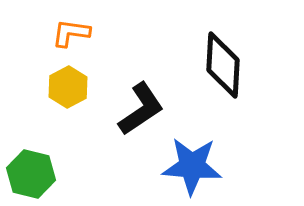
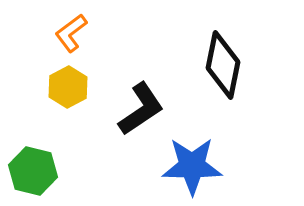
orange L-shape: rotated 45 degrees counterclockwise
black diamond: rotated 8 degrees clockwise
blue star: rotated 4 degrees counterclockwise
green hexagon: moved 2 px right, 3 px up
